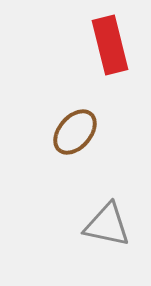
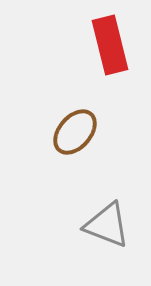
gray triangle: rotated 9 degrees clockwise
